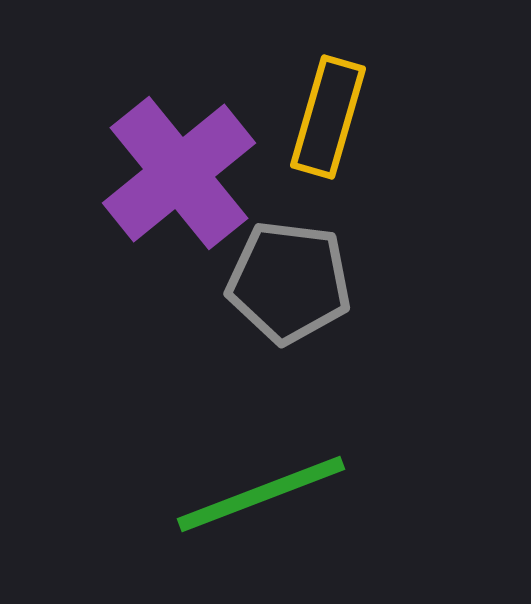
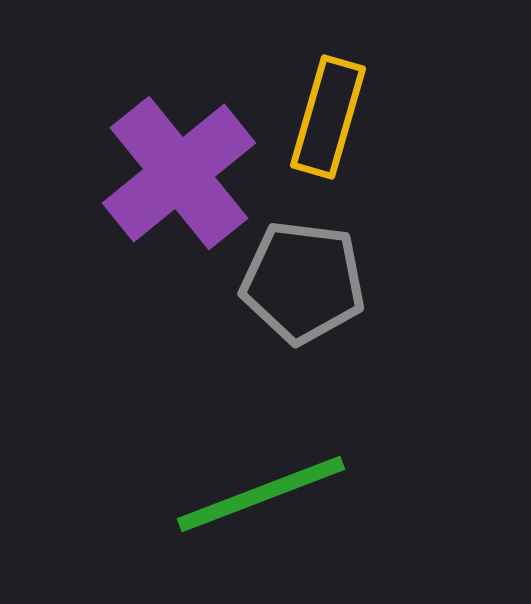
gray pentagon: moved 14 px right
